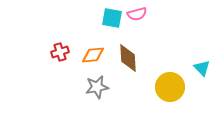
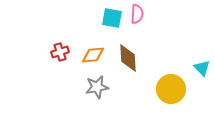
pink semicircle: rotated 72 degrees counterclockwise
yellow circle: moved 1 px right, 2 px down
